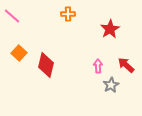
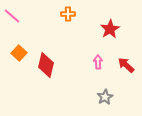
pink arrow: moved 4 px up
gray star: moved 6 px left, 12 px down
